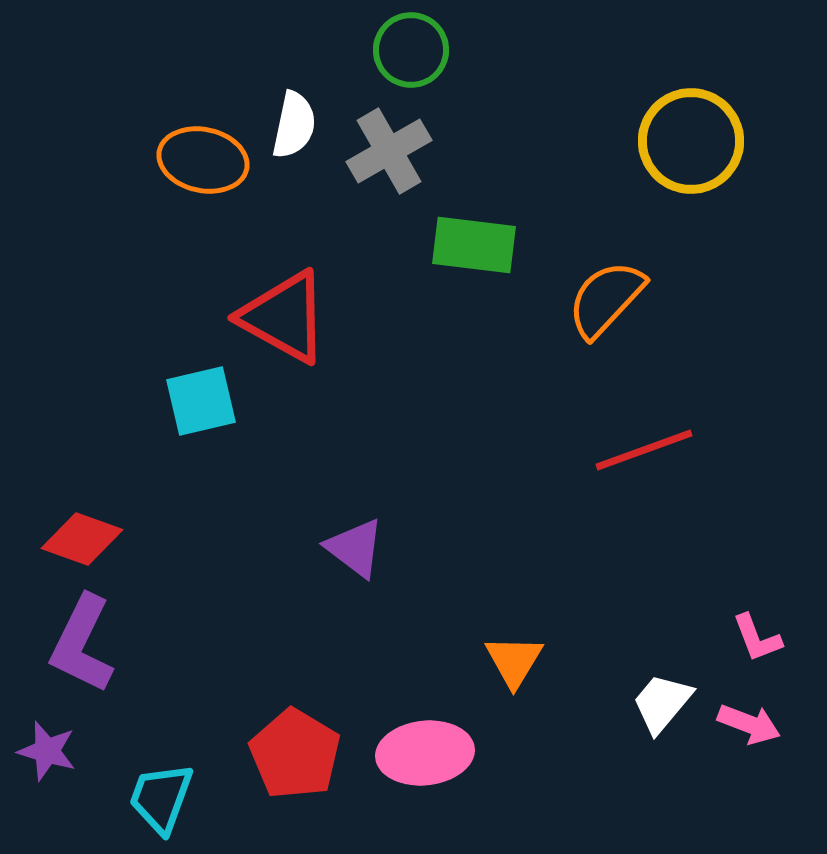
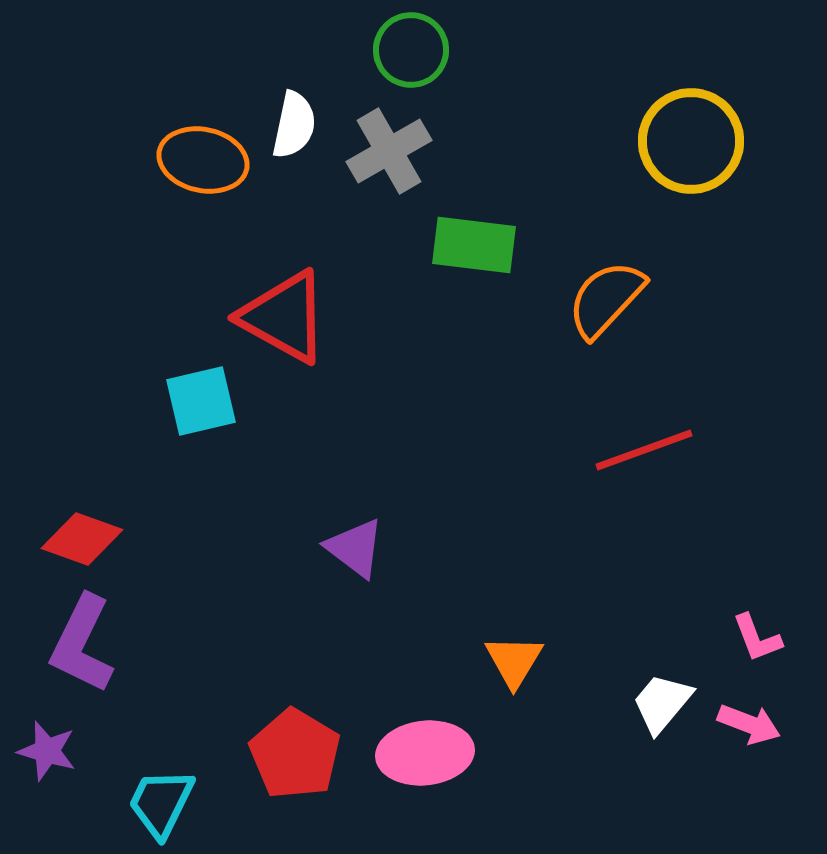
cyan trapezoid: moved 5 px down; rotated 6 degrees clockwise
